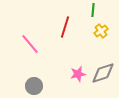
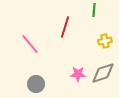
green line: moved 1 px right
yellow cross: moved 4 px right, 10 px down; rotated 24 degrees clockwise
pink star: rotated 14 degrees clockwise
gray circle: moved 2 px right, 2 px up
